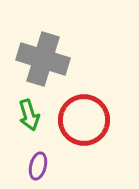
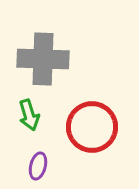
gray cross: rotated 15 degrees counterclockwise
red circle: moved 8 px right, 7 px down
